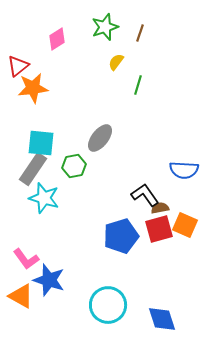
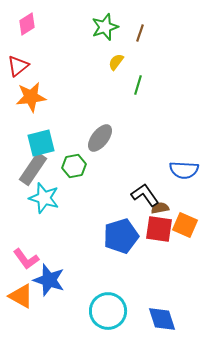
pink diamond: moved 30 px left, 15 px up
orange star: moved 2 px left, 9 px down
cyan square: rotated 20 degrees counterclockwise
red square: rotated 24 degrees clockwise
cyan circle: moved 6 px down
